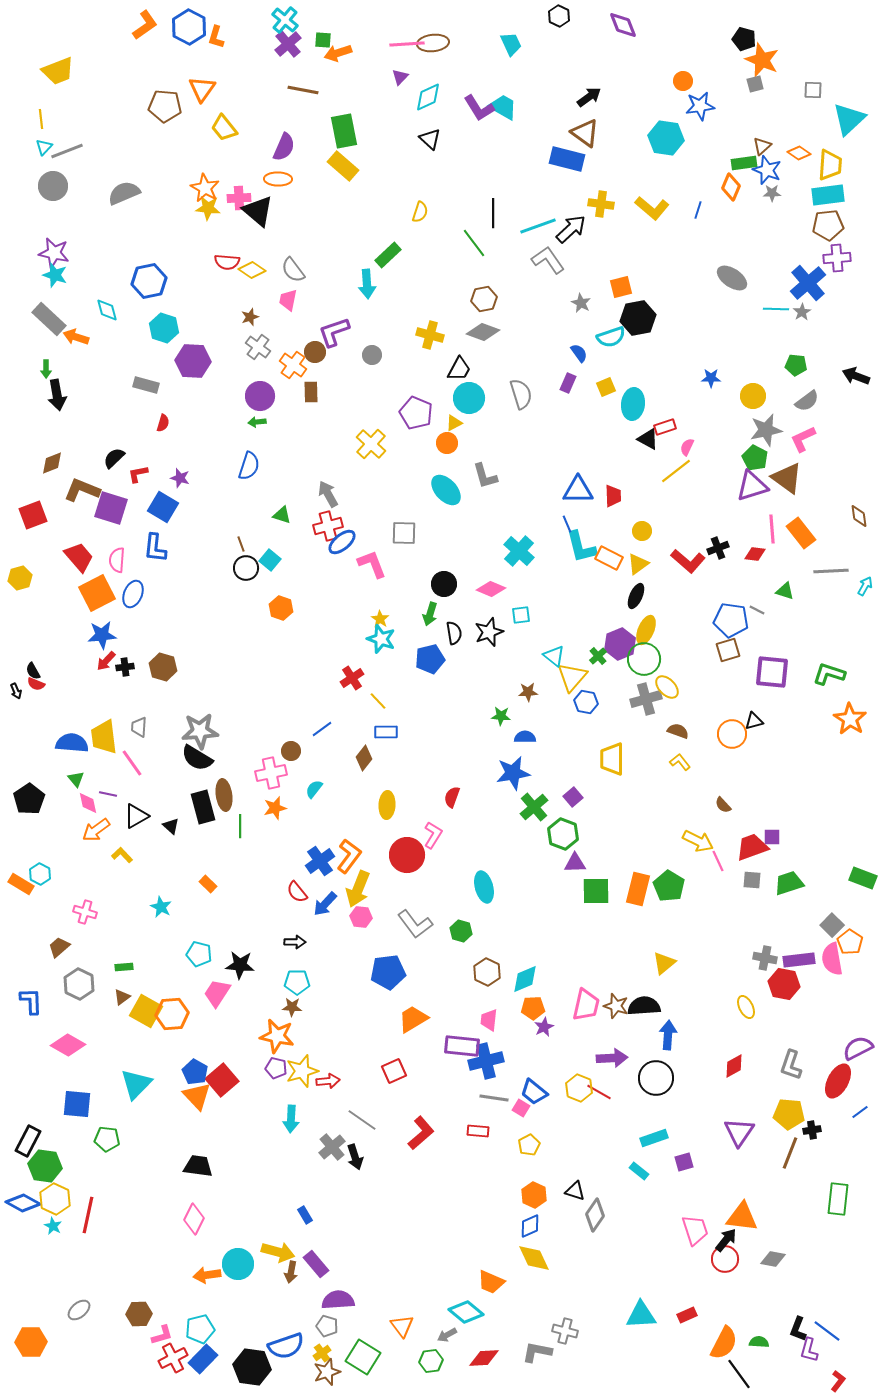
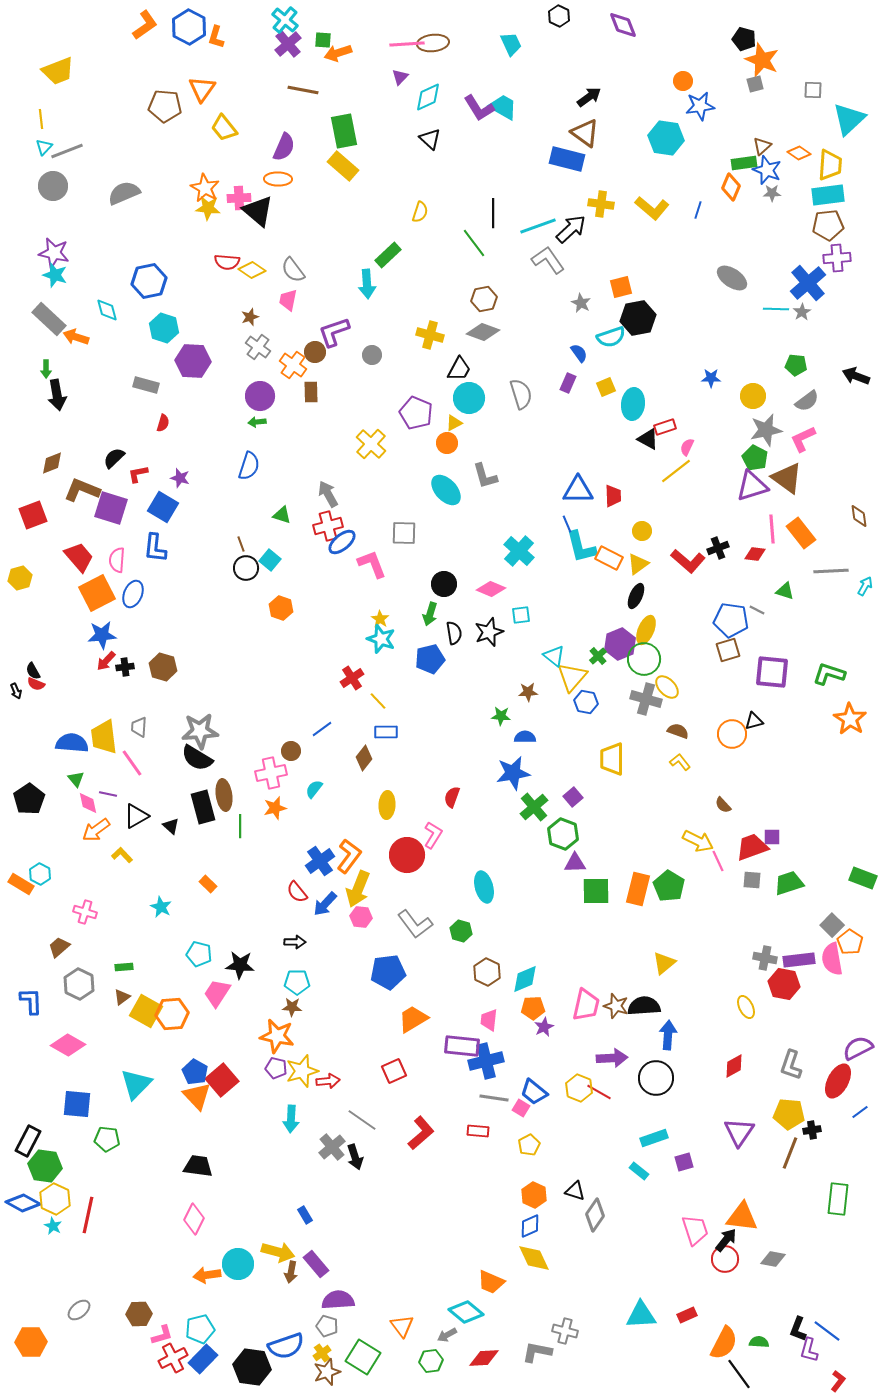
gray cross at (646, 699): rotated 32 degrees clockwise
